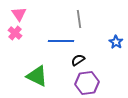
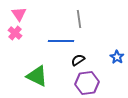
blue star: moved 1 px right, 15 px down
